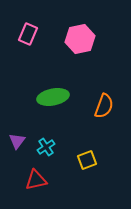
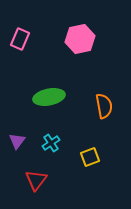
pink rectangle: moved 8 px left, 5 px down
green ellipse: moved 4 px left
orange semicircle: rotated 30 degrees counterclockwise
cyan cross: moved 5 px right, 4 px up
yellow square: moved 3 px right, 3 px up
red triangle: rotated 40 degrees counterclockwise
